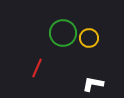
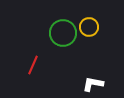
yellow circle: moved 11 px up
red line: moved 4 px left, 3 px up
